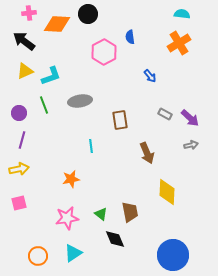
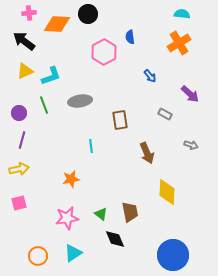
purple arrow: moved 24 px up
gray arrow: rotated 32 degrees clockwise
